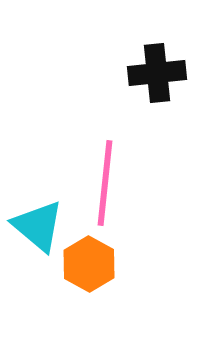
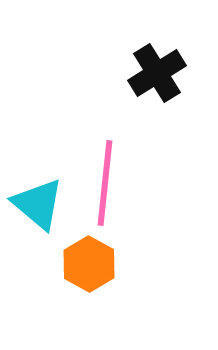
black cross: rotated 26 degrees counterclockwise
cyan triangle: moved 22 px up
